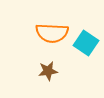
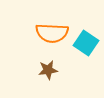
brown star: moved 1 px up
